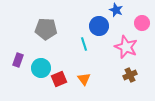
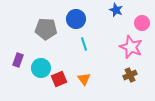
blue circle: moved 23 px left, 7 px up
pink star: moved 5 px right
